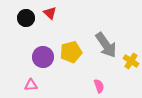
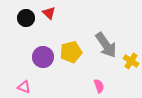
red triangle: moved 1 px left
pink triangle: moved 7 px left, 2 px down; rotated 24 degrees clockwise
